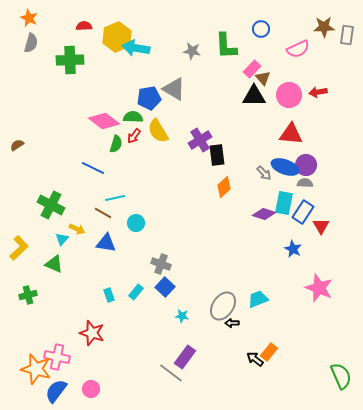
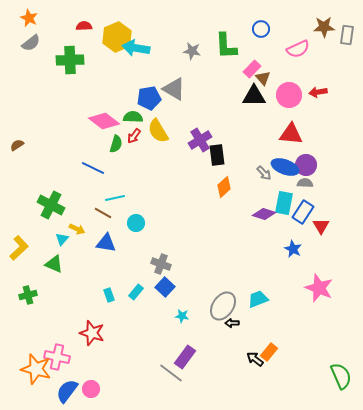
gray semicircle at (31, 43): rotated 36 degrees clockwise
blue semicircle at (56, 391): moved 11 px right
